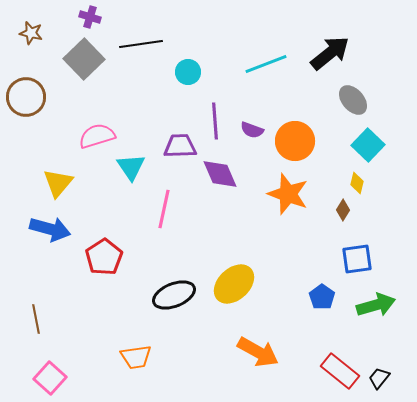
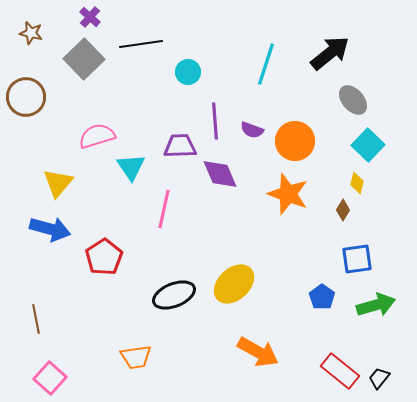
purple cross: rotated 25 degrees clockwise
cyan line: rotated 51 degrees counterclockwise
